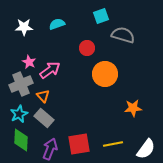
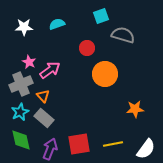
orange star: moved 2 px right, 1 px down
cyan star: moved 1 px right, 2 px up
green diamond: rotated 15 degrees counterclockwise
